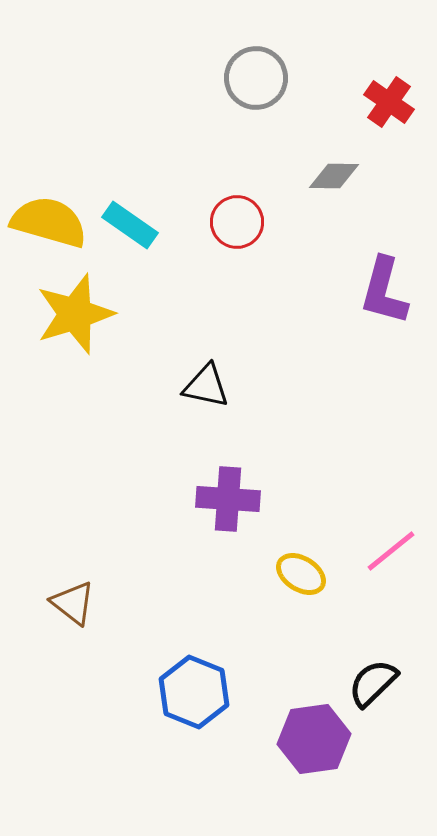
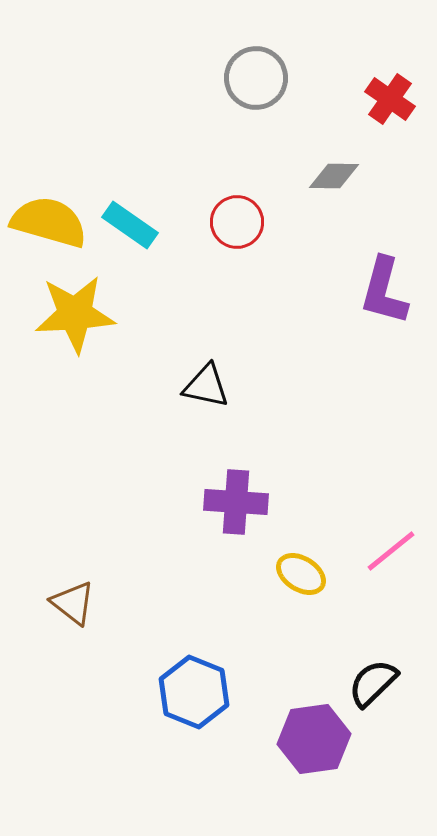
red cross: moved 1 px right, 3 px up
yellow star: rotated 14 degrees clockwise
purple cross: moved 8 px right, 3 px down
